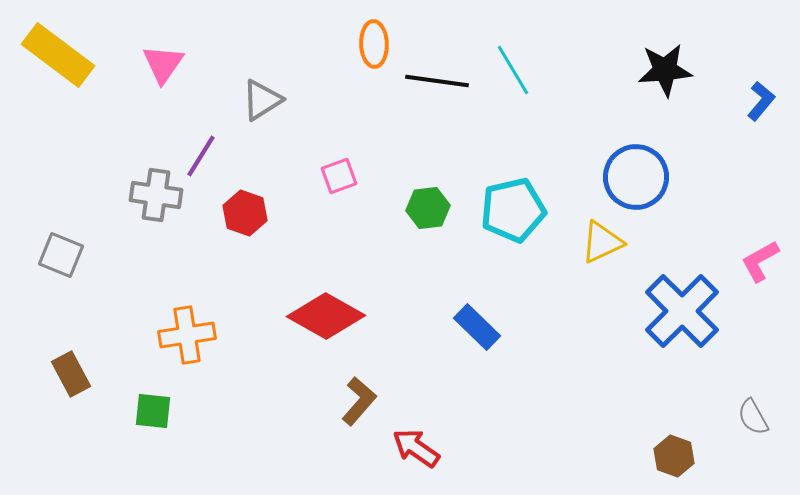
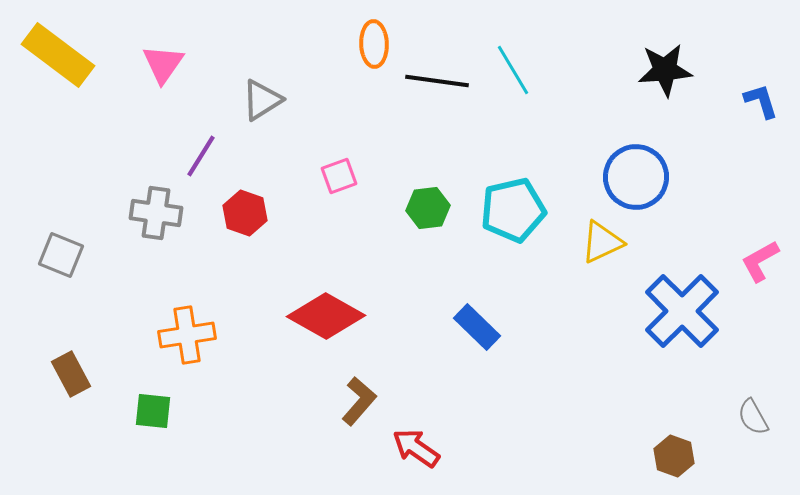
blue L-shape: rotated 57 degrees counterclockwise
gray cross: moved 18 px down
